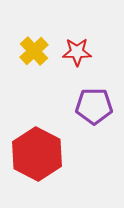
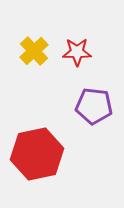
purple pentagon: rotated 6 degrees clockwise
red hexagon: rotated 21 degrees clockwise
